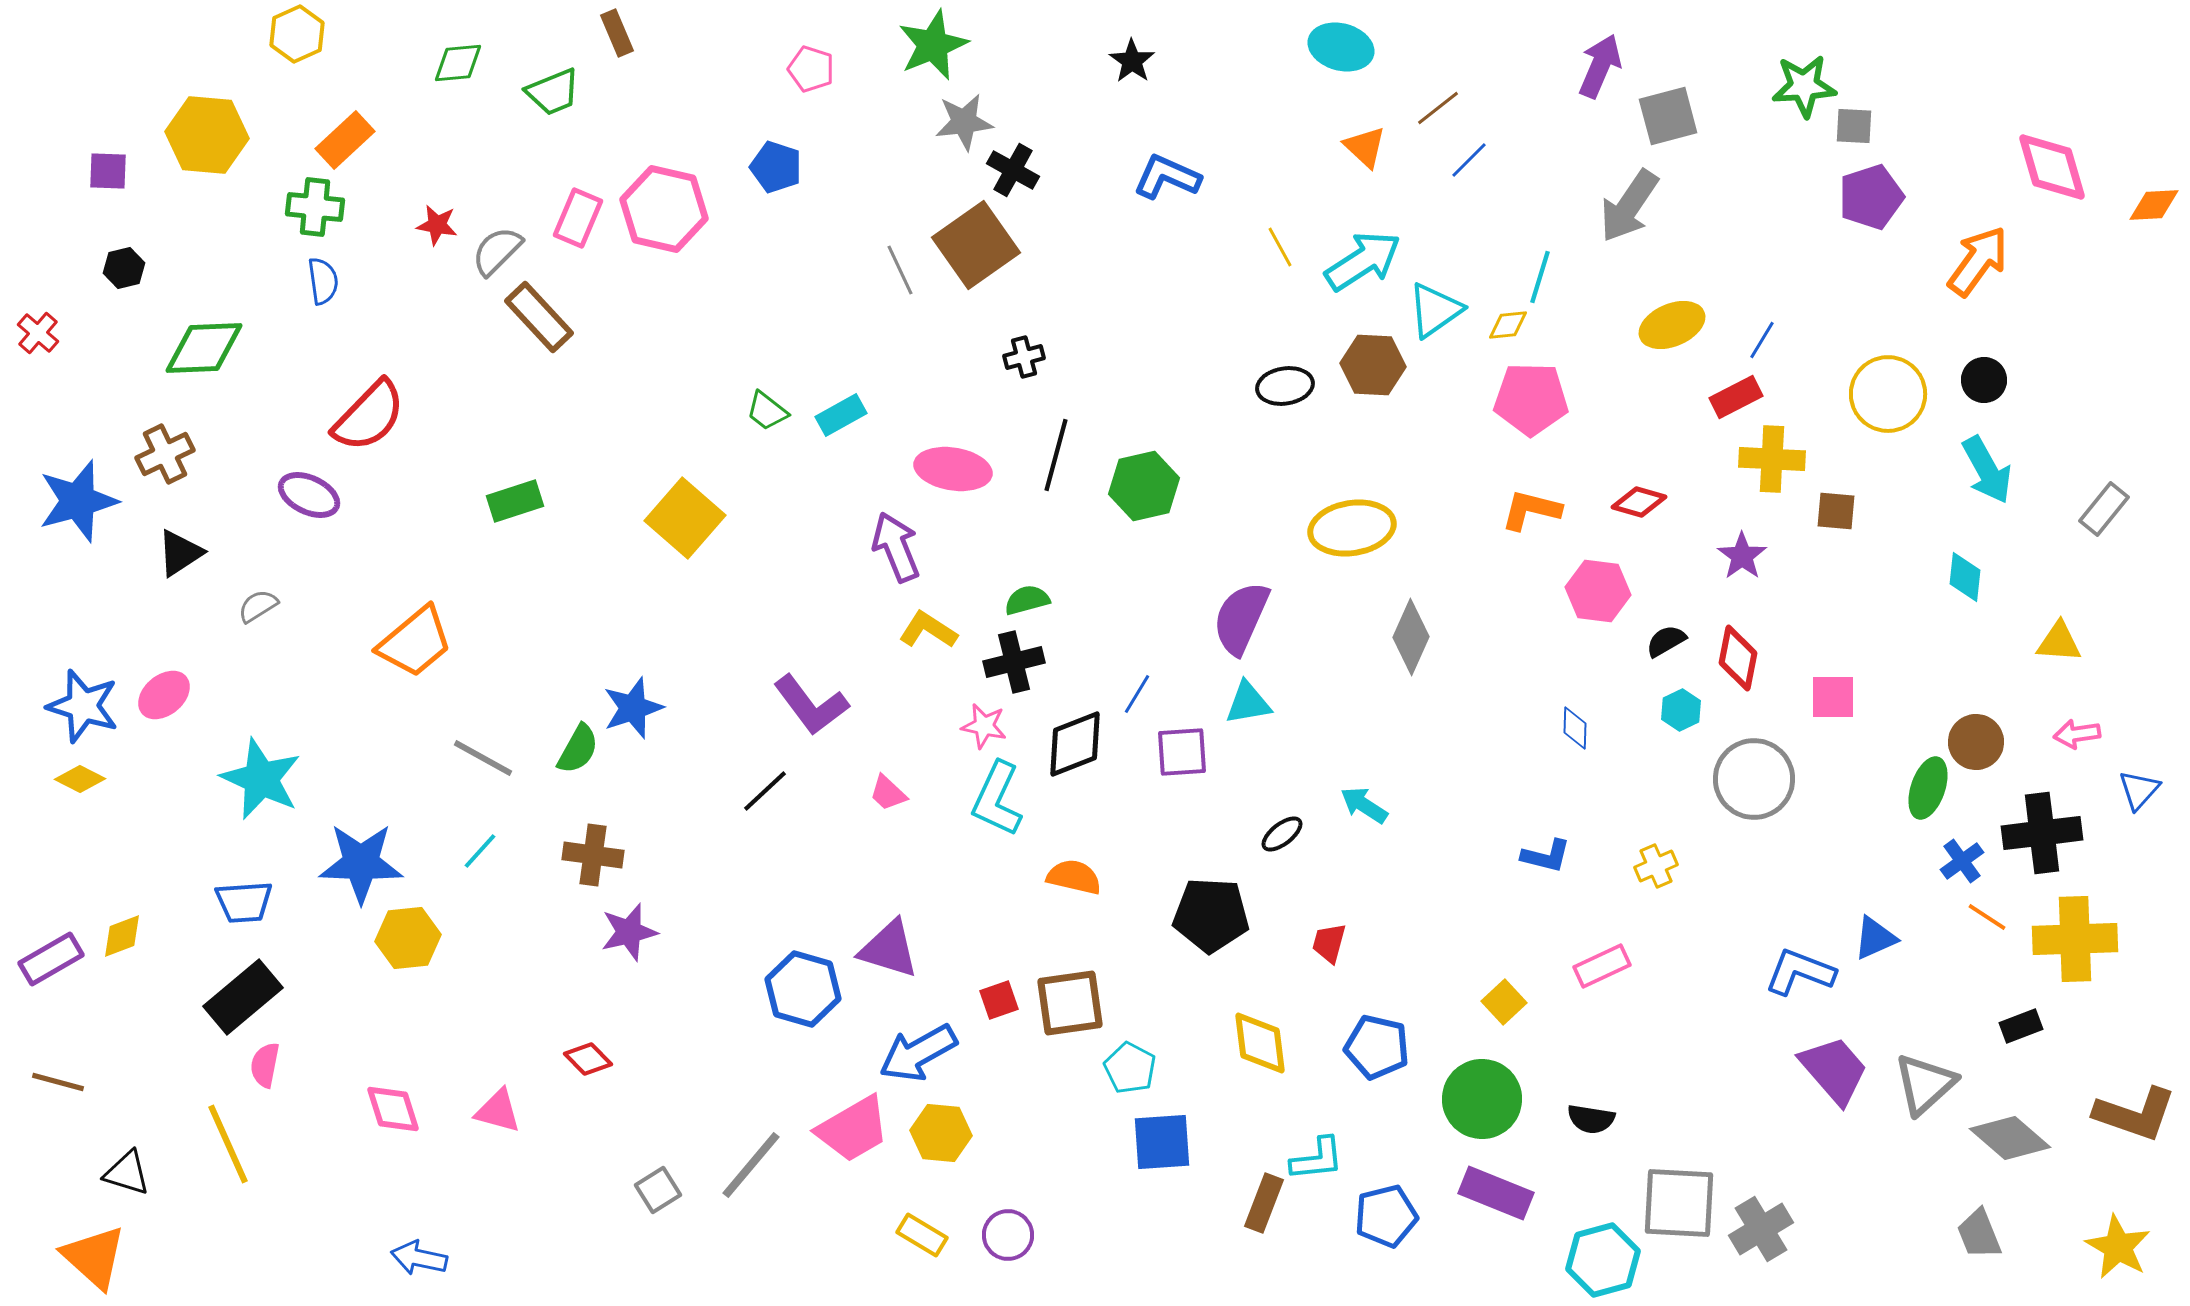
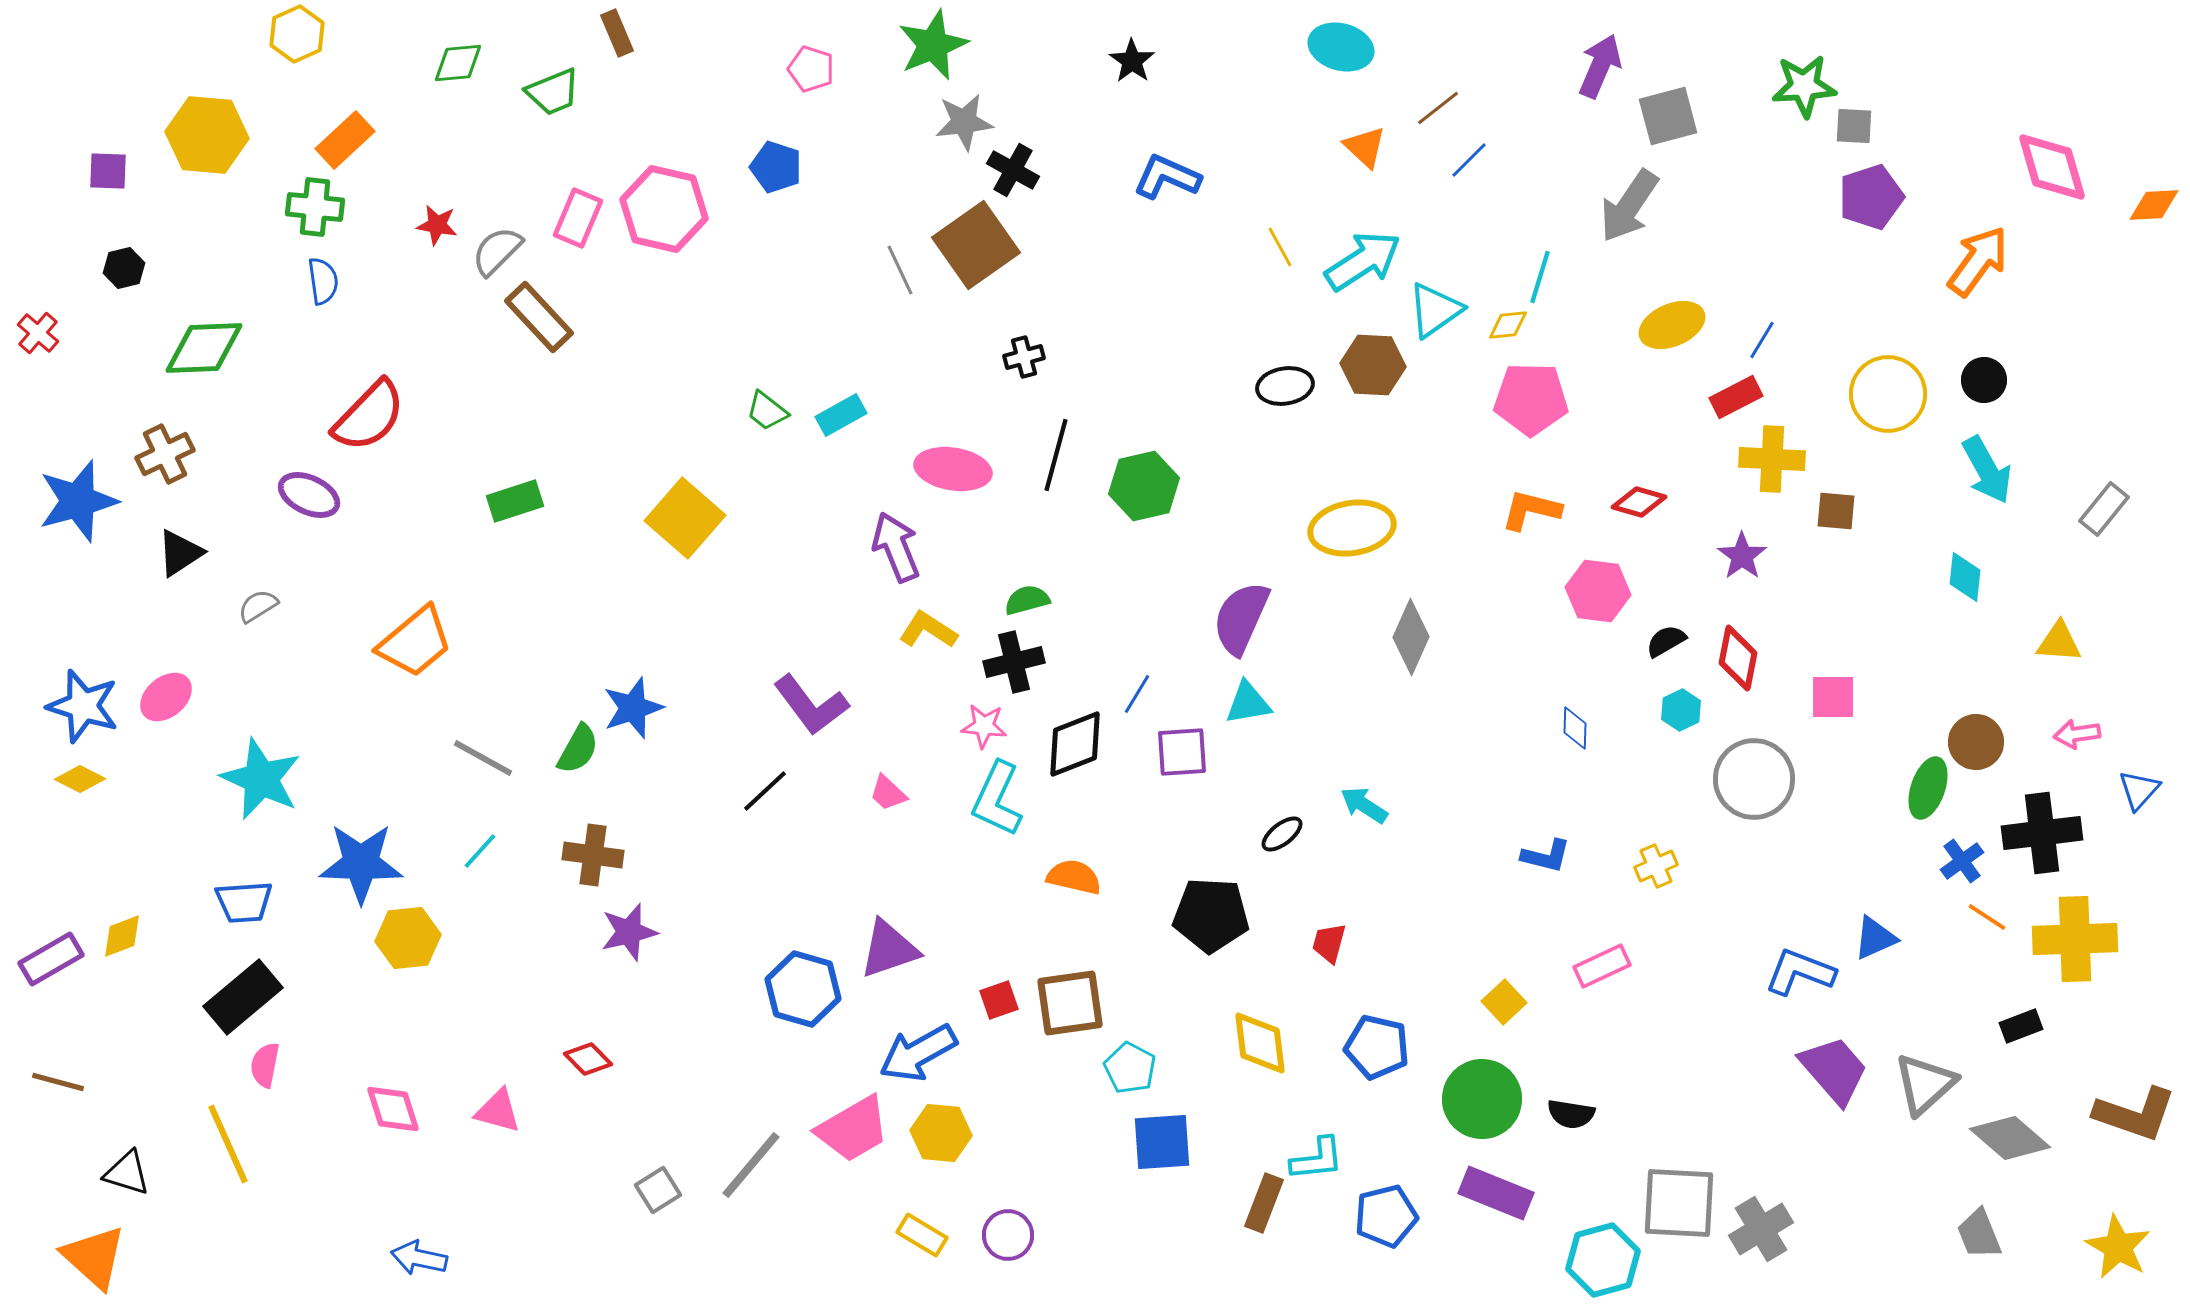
pink ellipse at (164, 695): moved 2 px right, 2 px down
pink star at (984, 726): rotated 6 degrees counterclockwise
purple triangle at (889, 949): rotated 36 degrees counterclockwise
black semicircle at (1591, 1119): moved 20 px left, 5 px up
